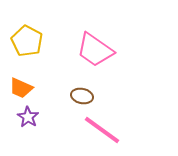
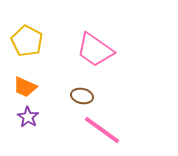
orange trapezoid: moved 4 px right, 1 px up
